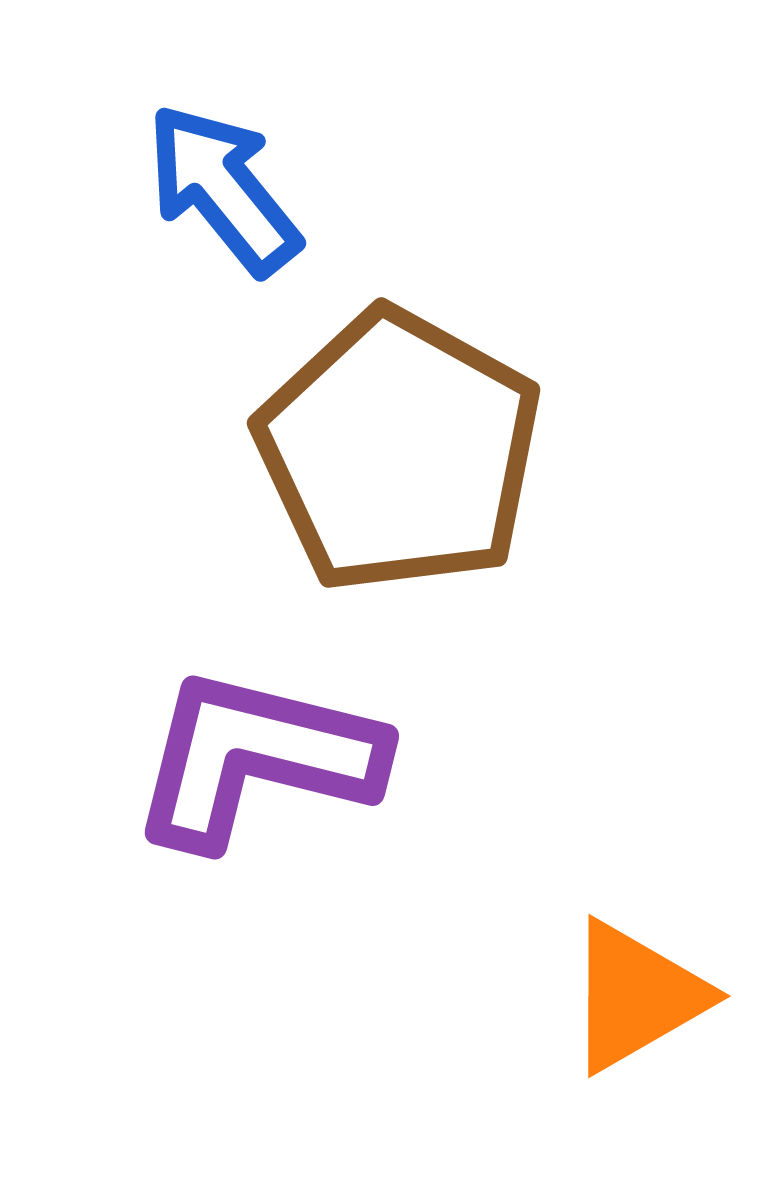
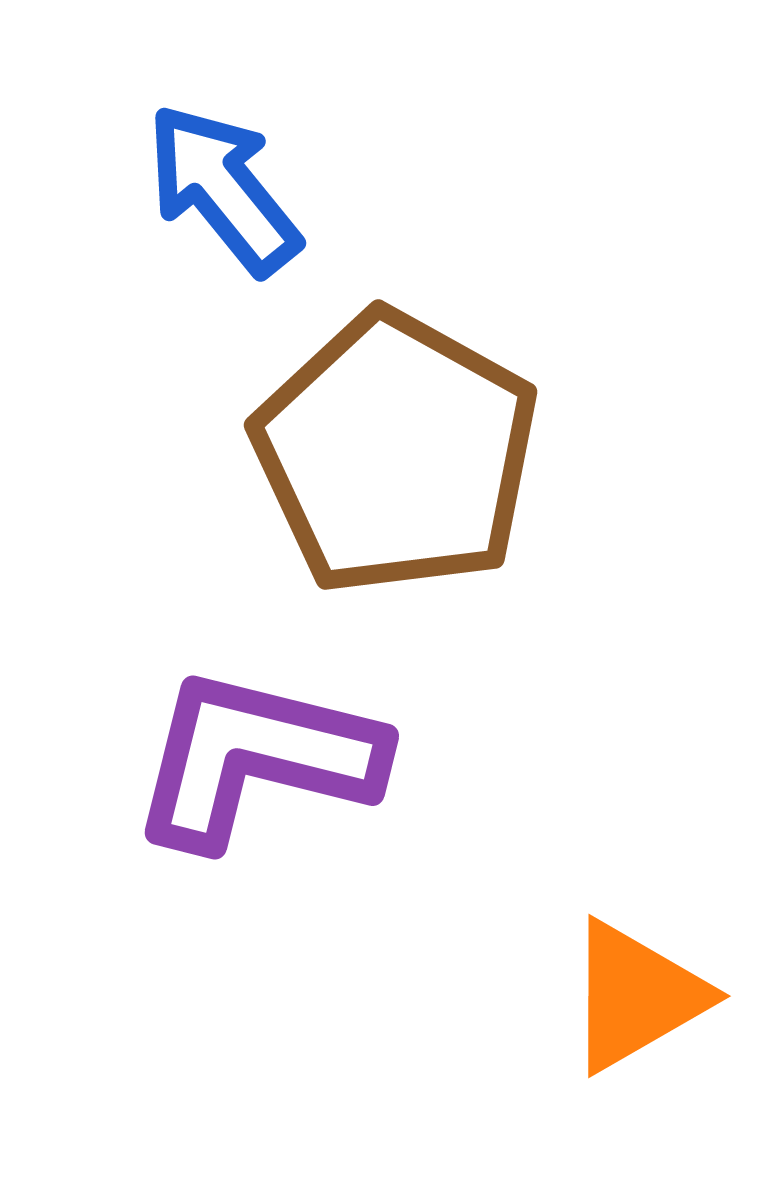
brown pentagon: moved 3 px left, 2 px down
